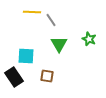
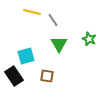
yellow line: rotated 12 degrees clockwise
gray line: moved 2 px right
cyan square: rotated 18 degrees counterclockwise
black rectangle: moved 1 px up
